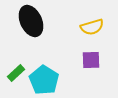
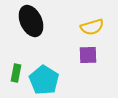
purple square: moved 3 px left, 5 px up
green rectangle: rotated 36 degrees counterclockwise
